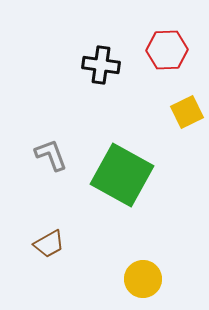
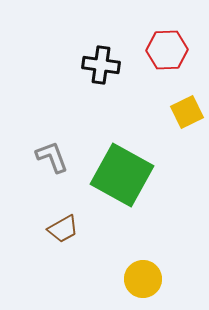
gray L-shape: moved 1 px right, 2 px down
brown trapezoid: moved 14 px right, 15 px up
